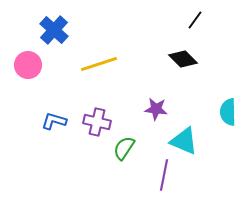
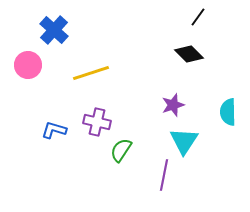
black line: moved 3 px right, 3 px up
black diamond: moved 6 px right, 5 px up
yellow line: moved 8 px left, 9 px down
purple star: moved 17 px right, 4 px up; rotated 25 degrees counterclockwise
blue L-shape: moved 9 px down
cyan triangle: rotated 40 degrees clockwise
green semicircle: moved 3 px left, 2 px down
